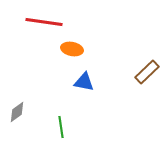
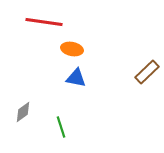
blue triangle: moved 8 px left, 4 px up
gray diamond: moved 6 px right
green line: rotated 10 degrees counterclockwise
